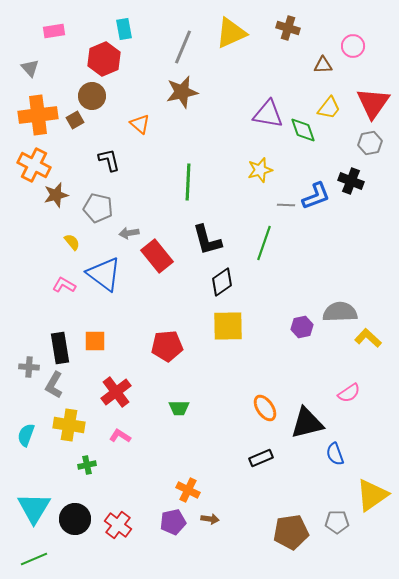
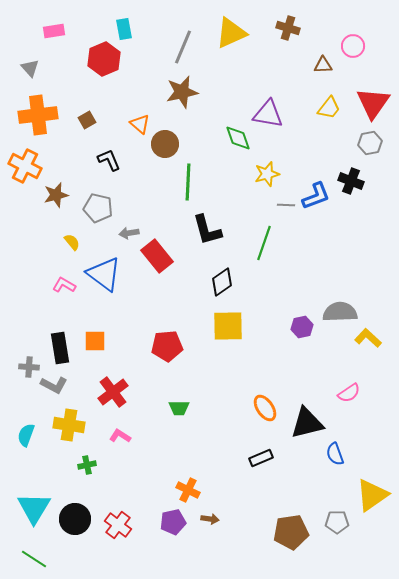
brown circle at (92, 96): moved 73 px right, 48 px down
brown square at (75, 120): moved 12 px right
green diamond at (303, 130): moved 65 px left, 8 px down
black L-shape at (109, 160): rotated 10 degrees counterclockwise
orange cross at (34, 165): moved 9 px left, 1 px down
yellow star at (260, 170): moved 7 px right, 4 px down
black L-shape at (207, 240): moved 10 px up
gray L-shape at (54, 385): rotated 92 degrees counterclockwise
red cross at (116, 392): moved 3 px left
green line at (34, 559): rotated 56 degrees clockwise
